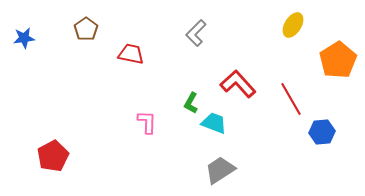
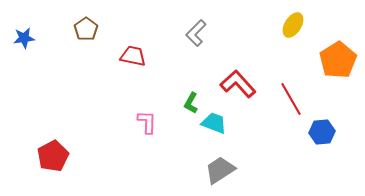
red trapezoid: moved 2 px right, 2 px down
